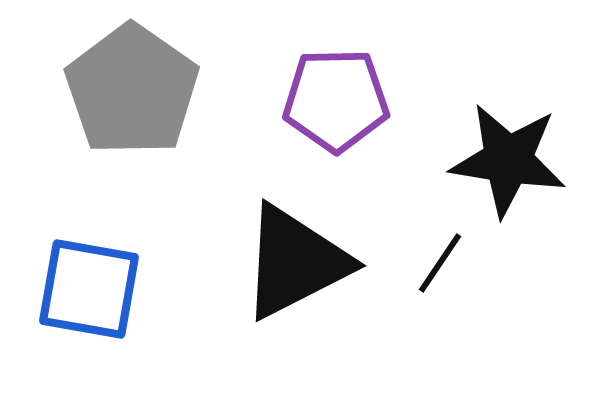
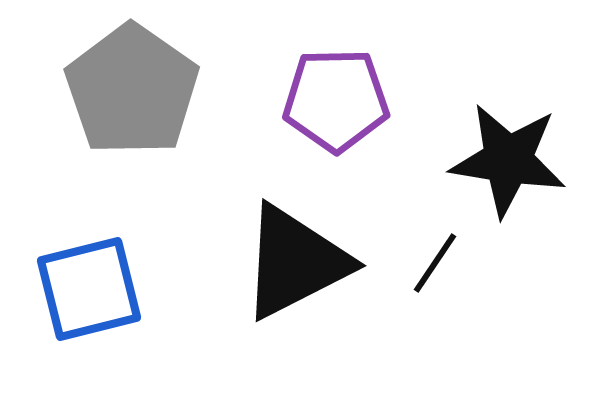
black line: moved 5 px left
blue square: rotated 24 degrees counterclockwise
